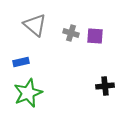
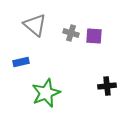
purple square: moved 1 px left
black cross: moved 2 px right
green star: moved 18 px right
